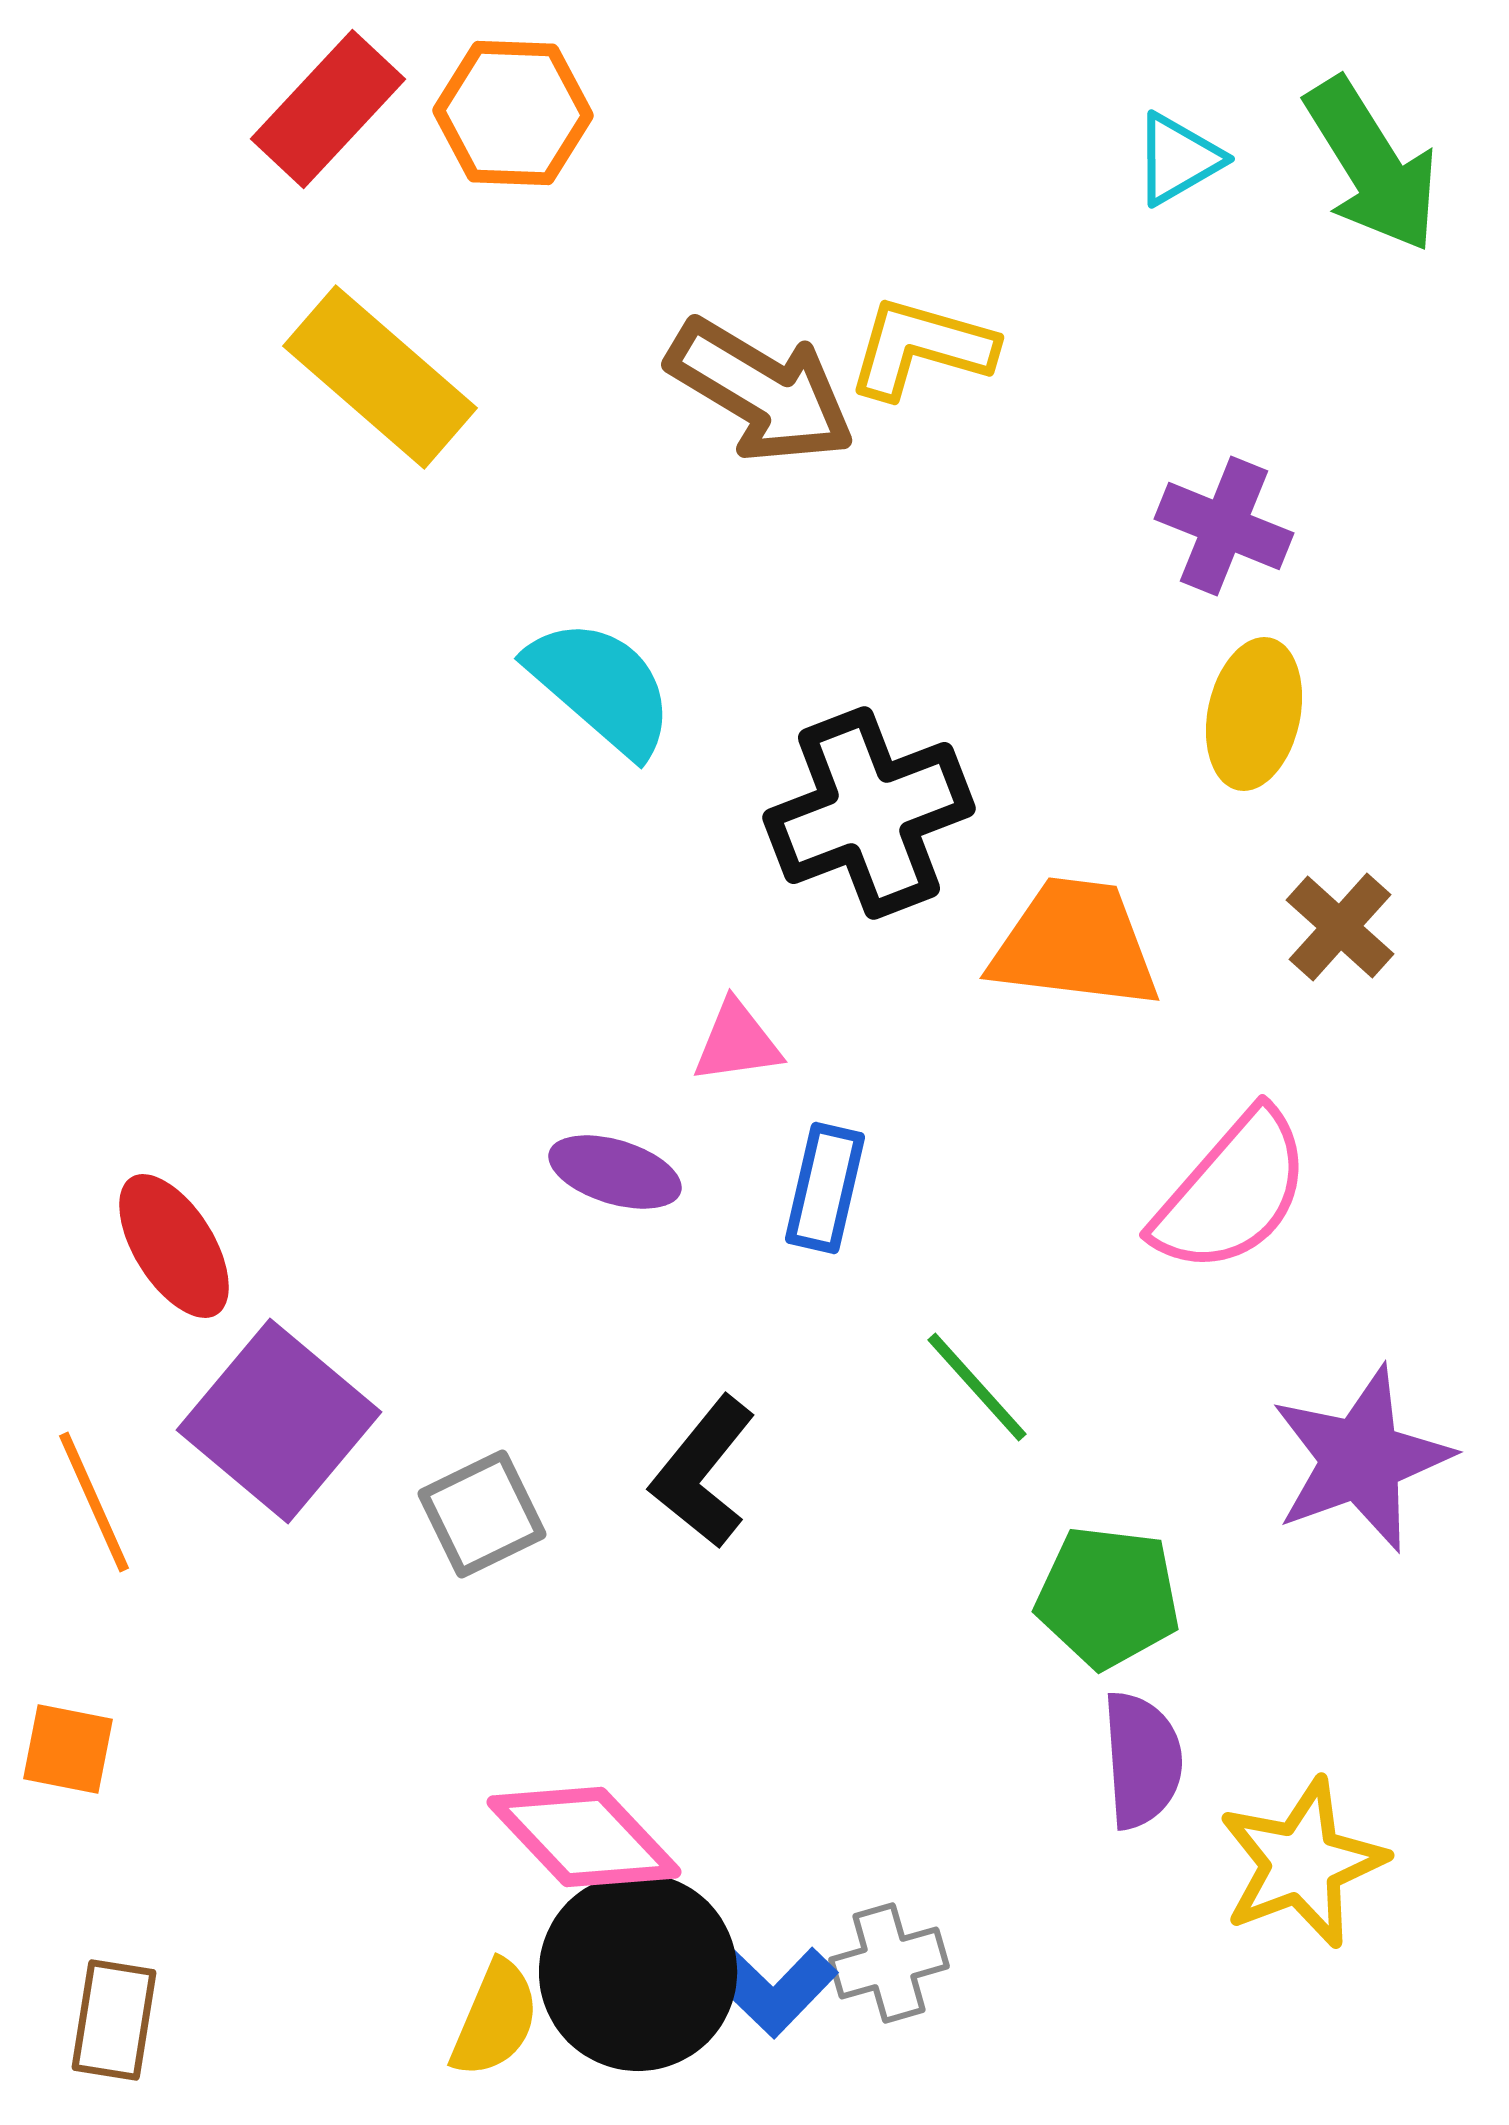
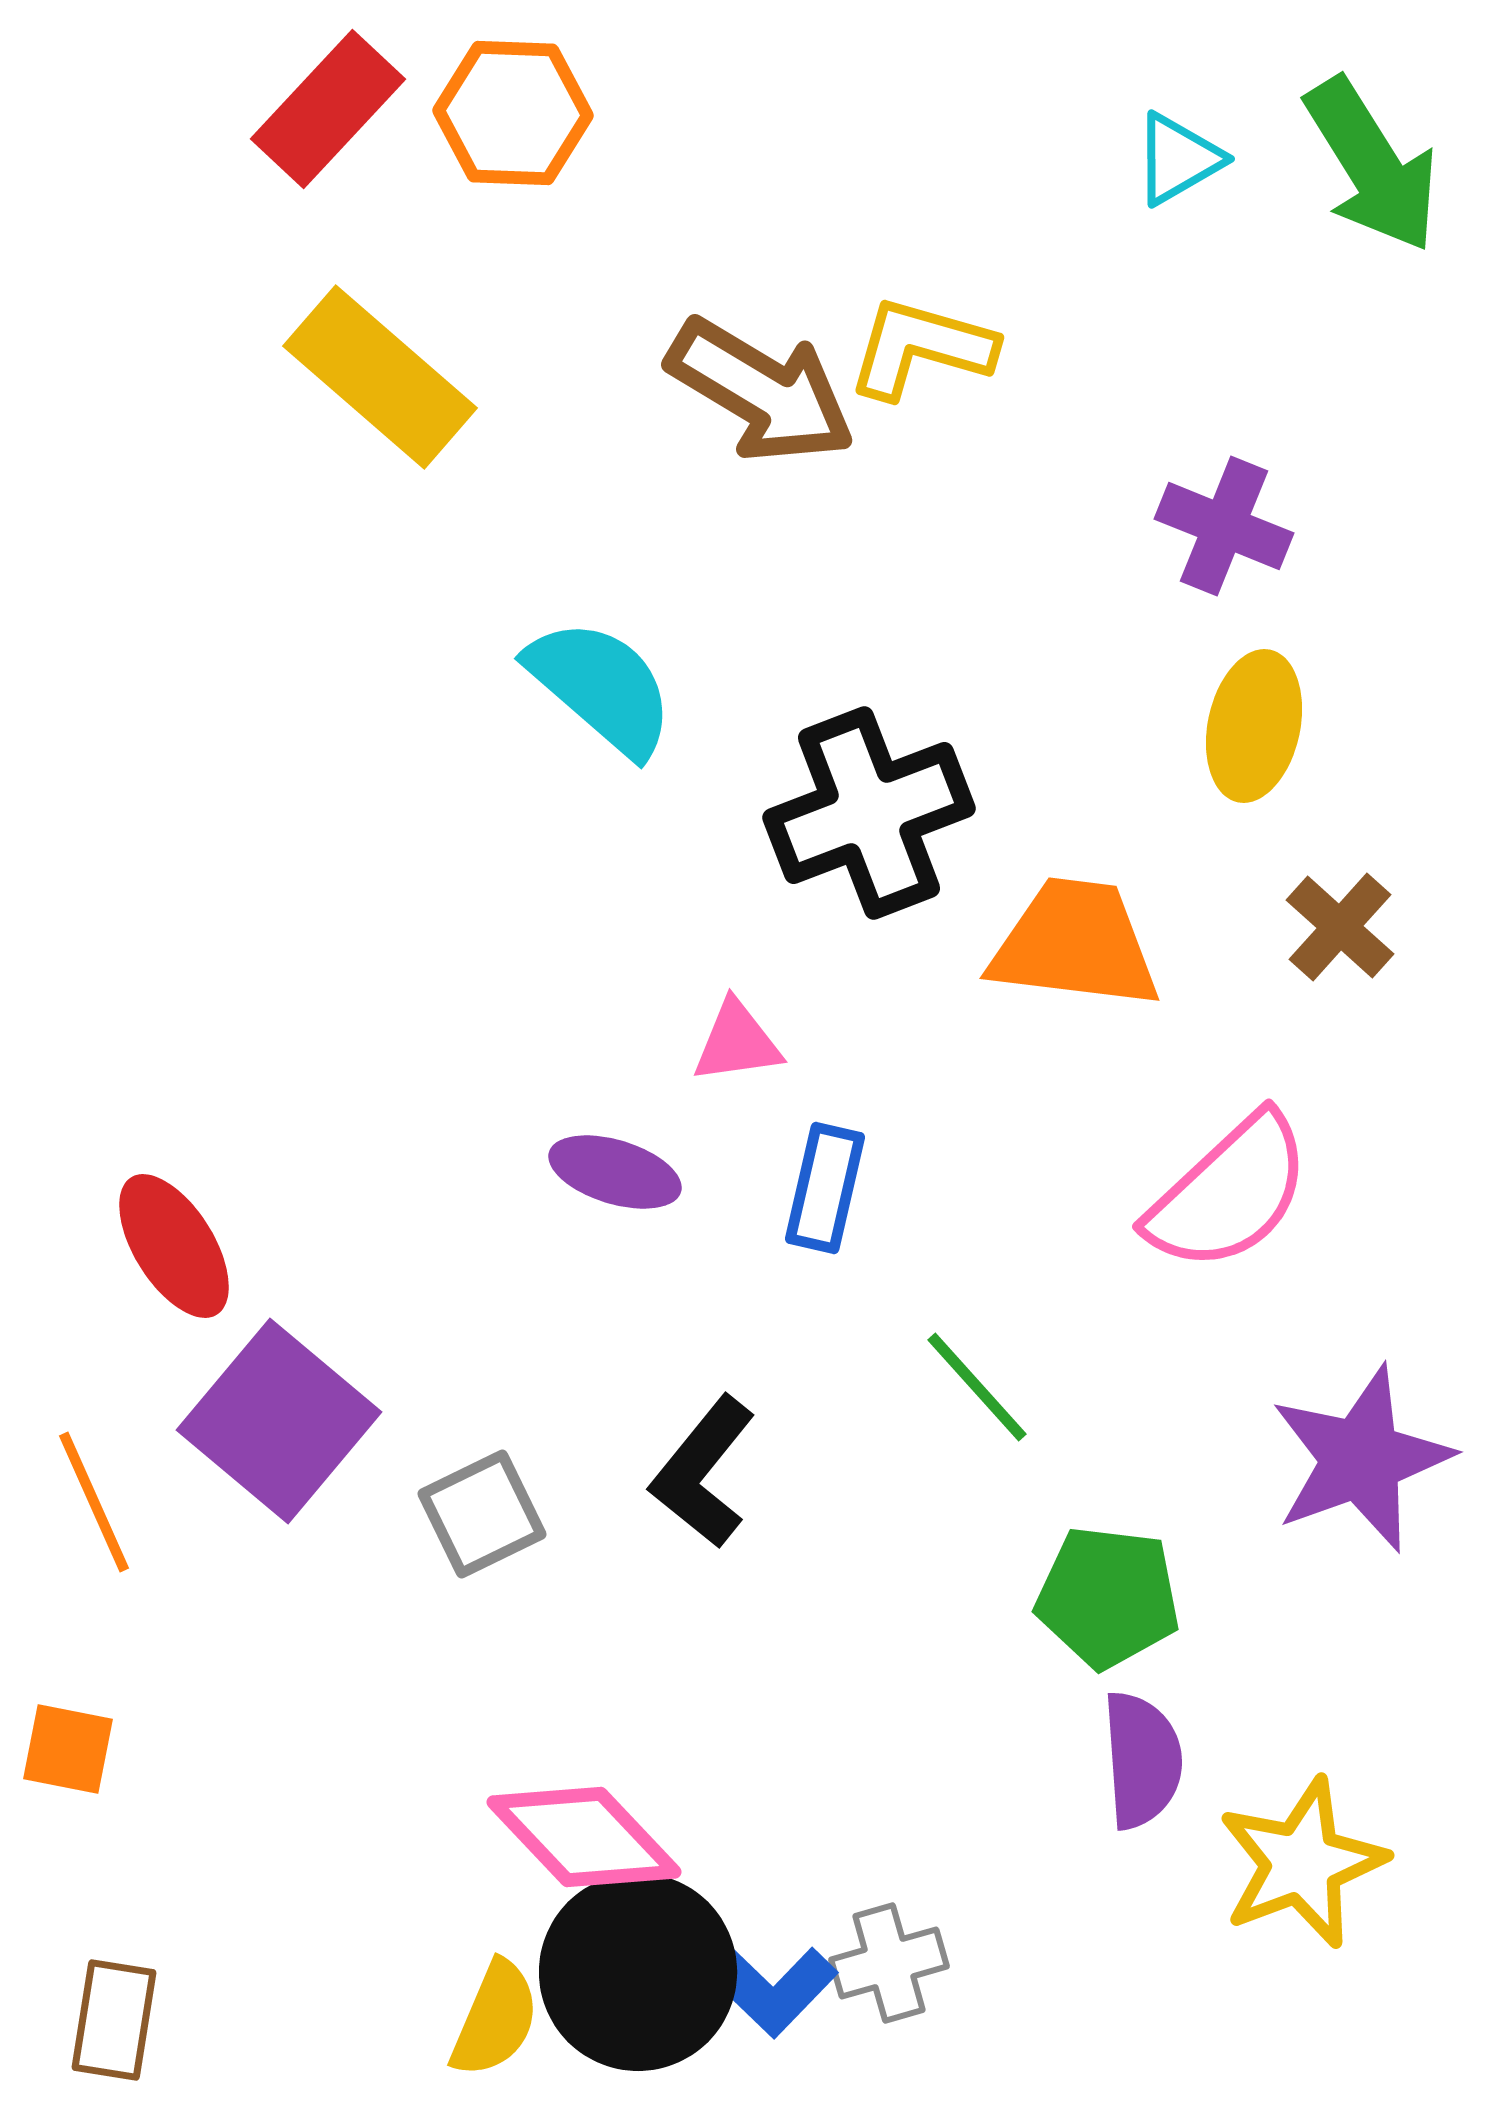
yellow ellipse: moved 12 px down
pink semicircle: moved 3 px left, 1 px down; rotated 6 degrees clockwise
